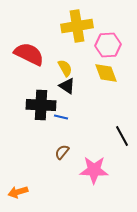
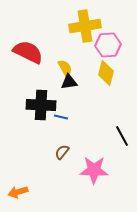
yellow cross: moved 8 px right
red semicircle: moved 1 px left, 2 px up
yellow diamond: rotated 35 degrees clockwise
black triangle: moved 2 px right, 4 px up; rotated 42 degrees counterclockwise
